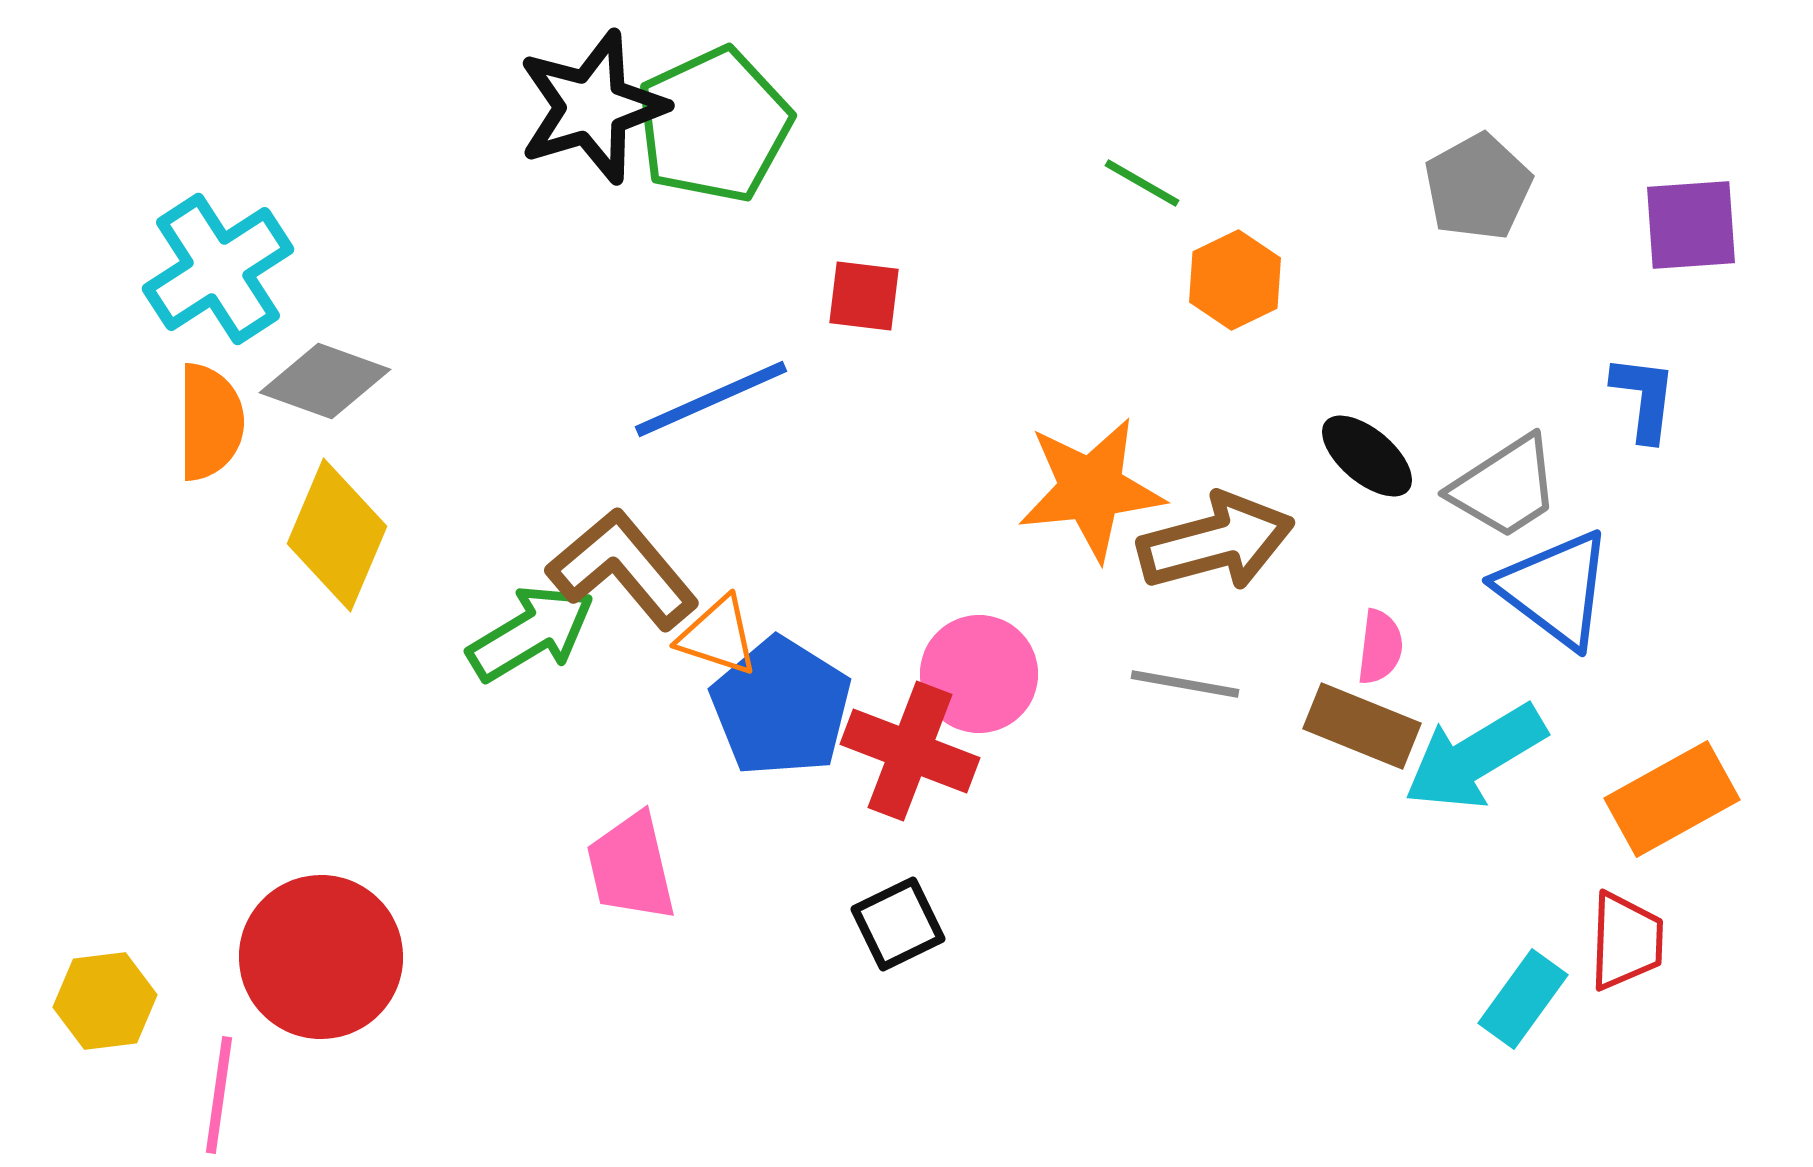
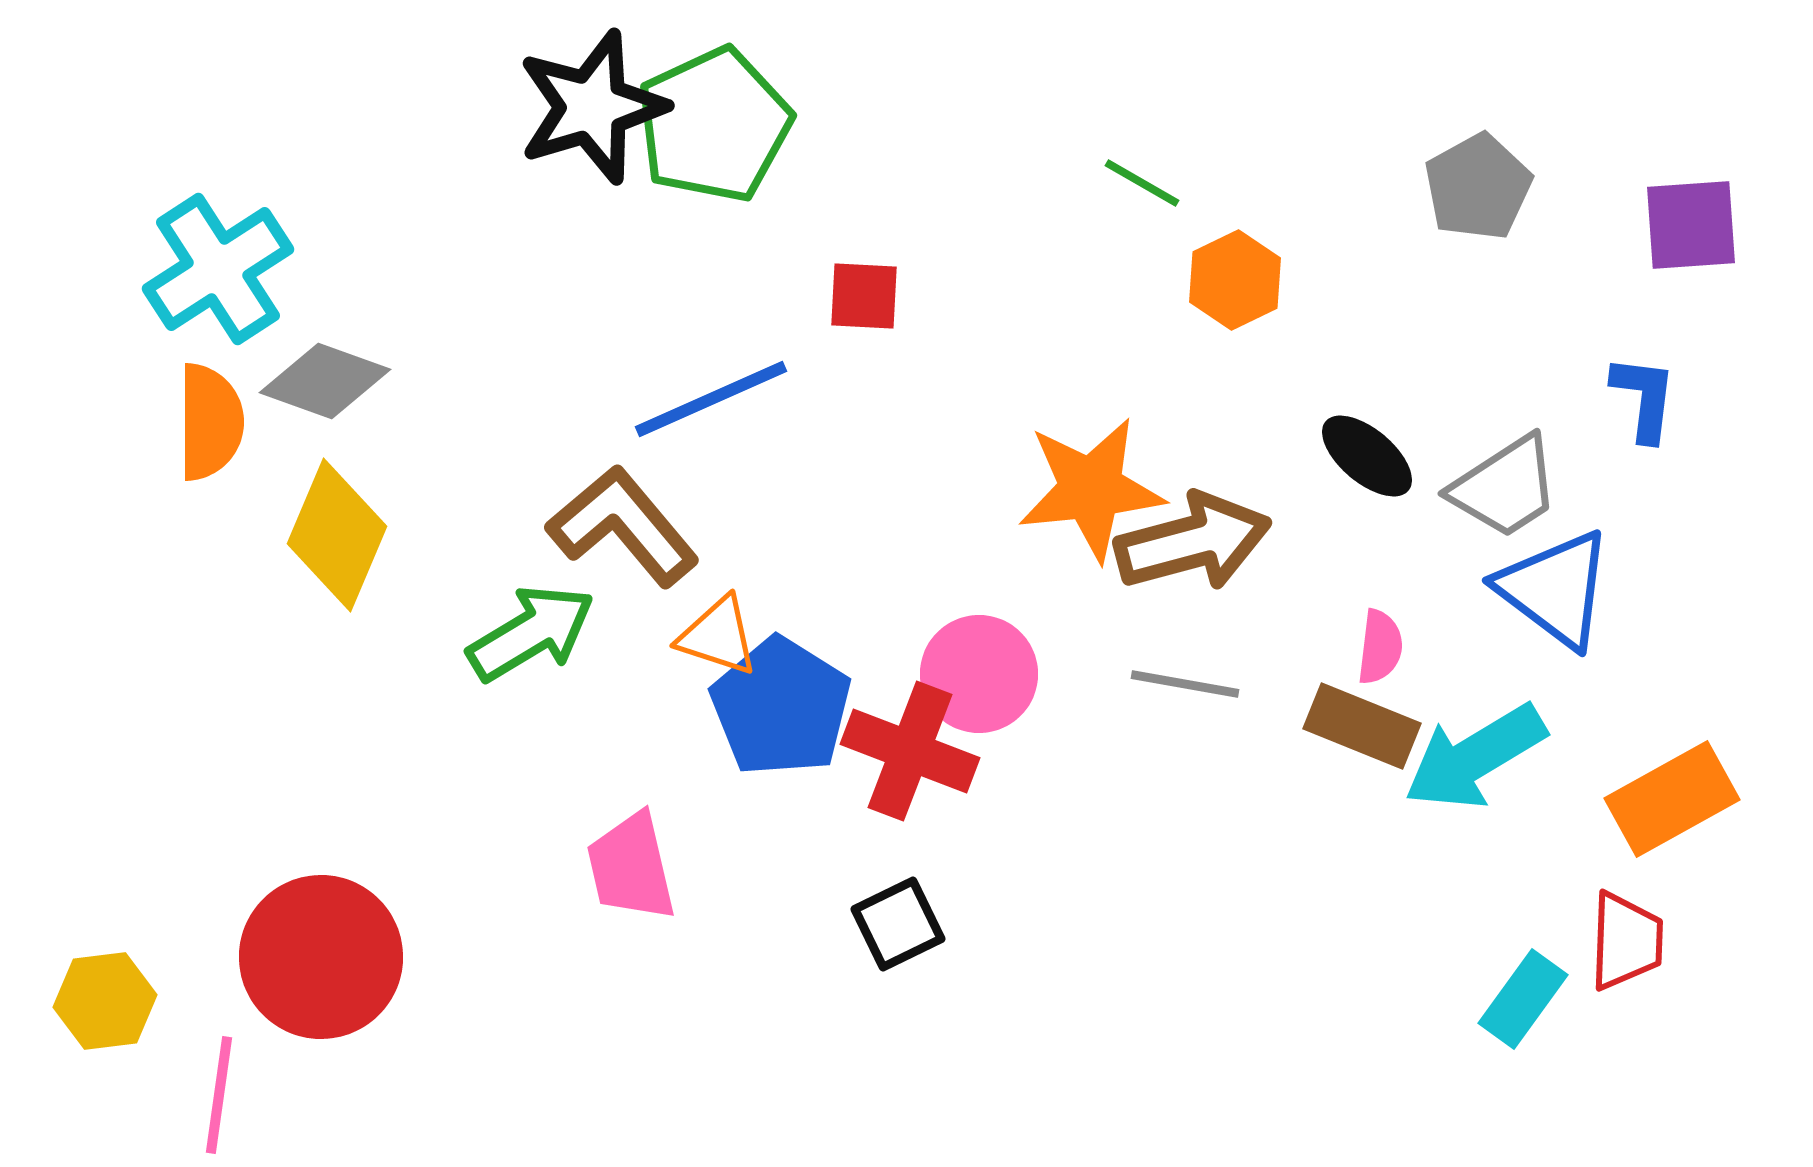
red square: rotated 4 degrees counterclockwise
brown arrow: moved 23 px left
brown L-shape: moved 43 px up
